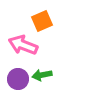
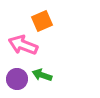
green arrow: rotated 30 degrees clockwise
purple circle: moved 1 px left
